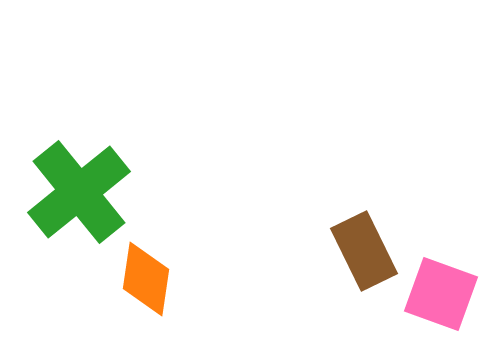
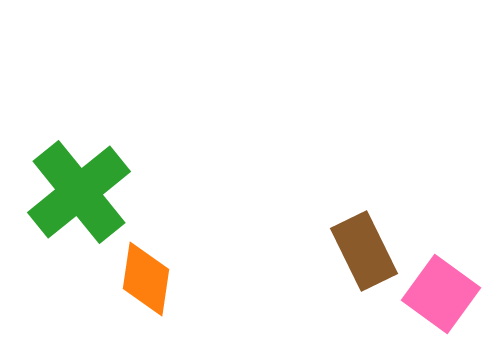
pink square: rotated 16 degrees clockwise
